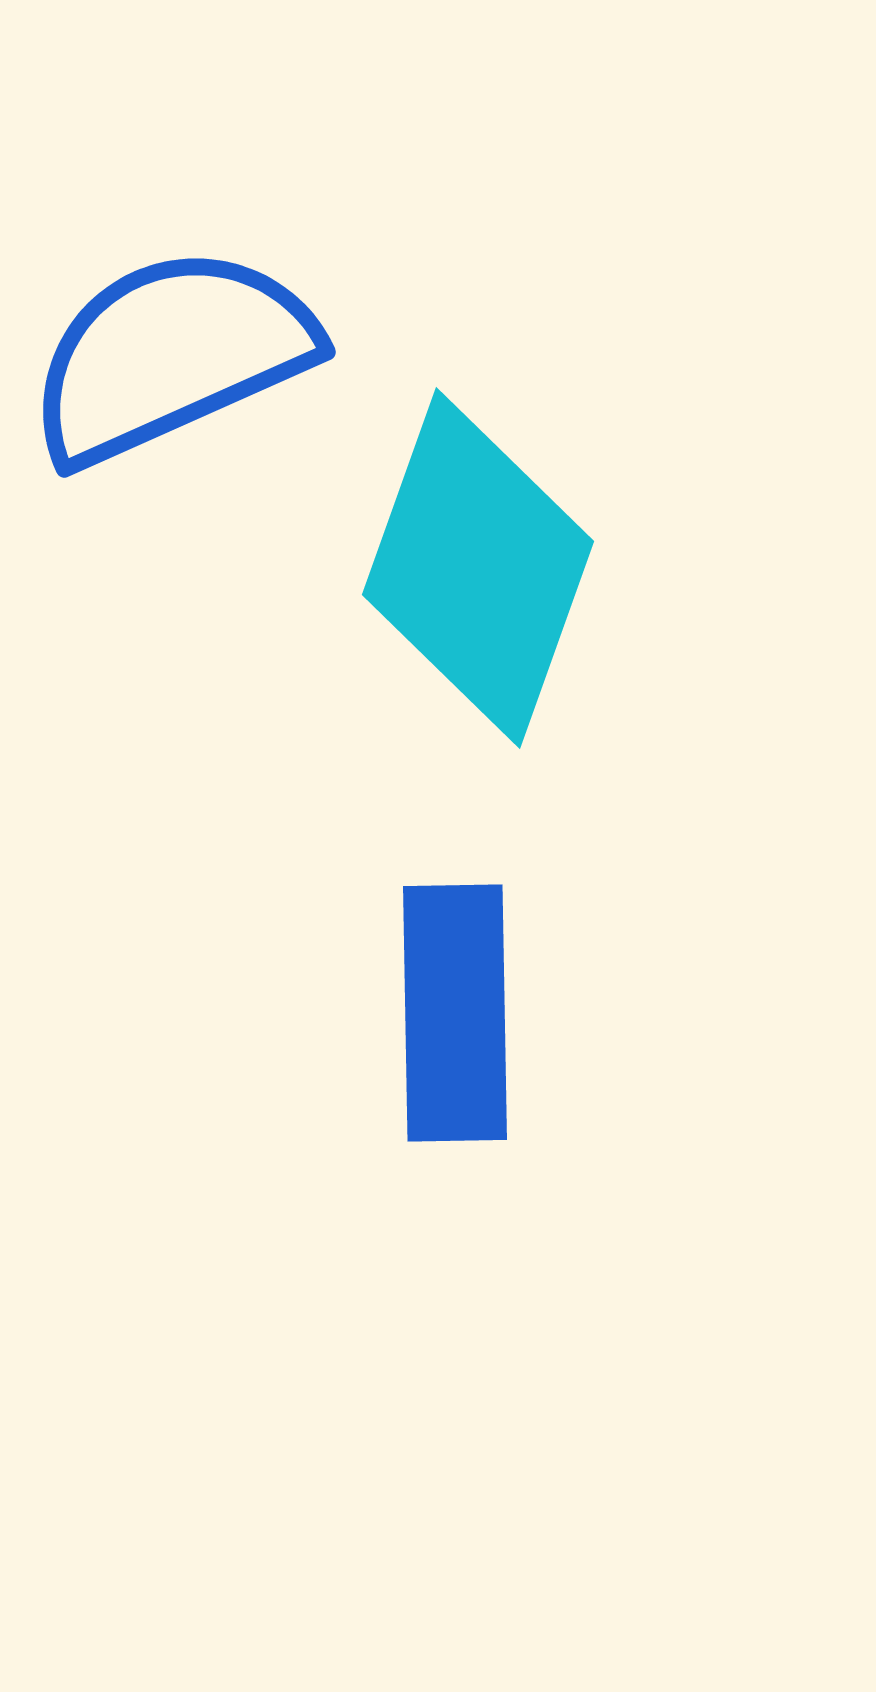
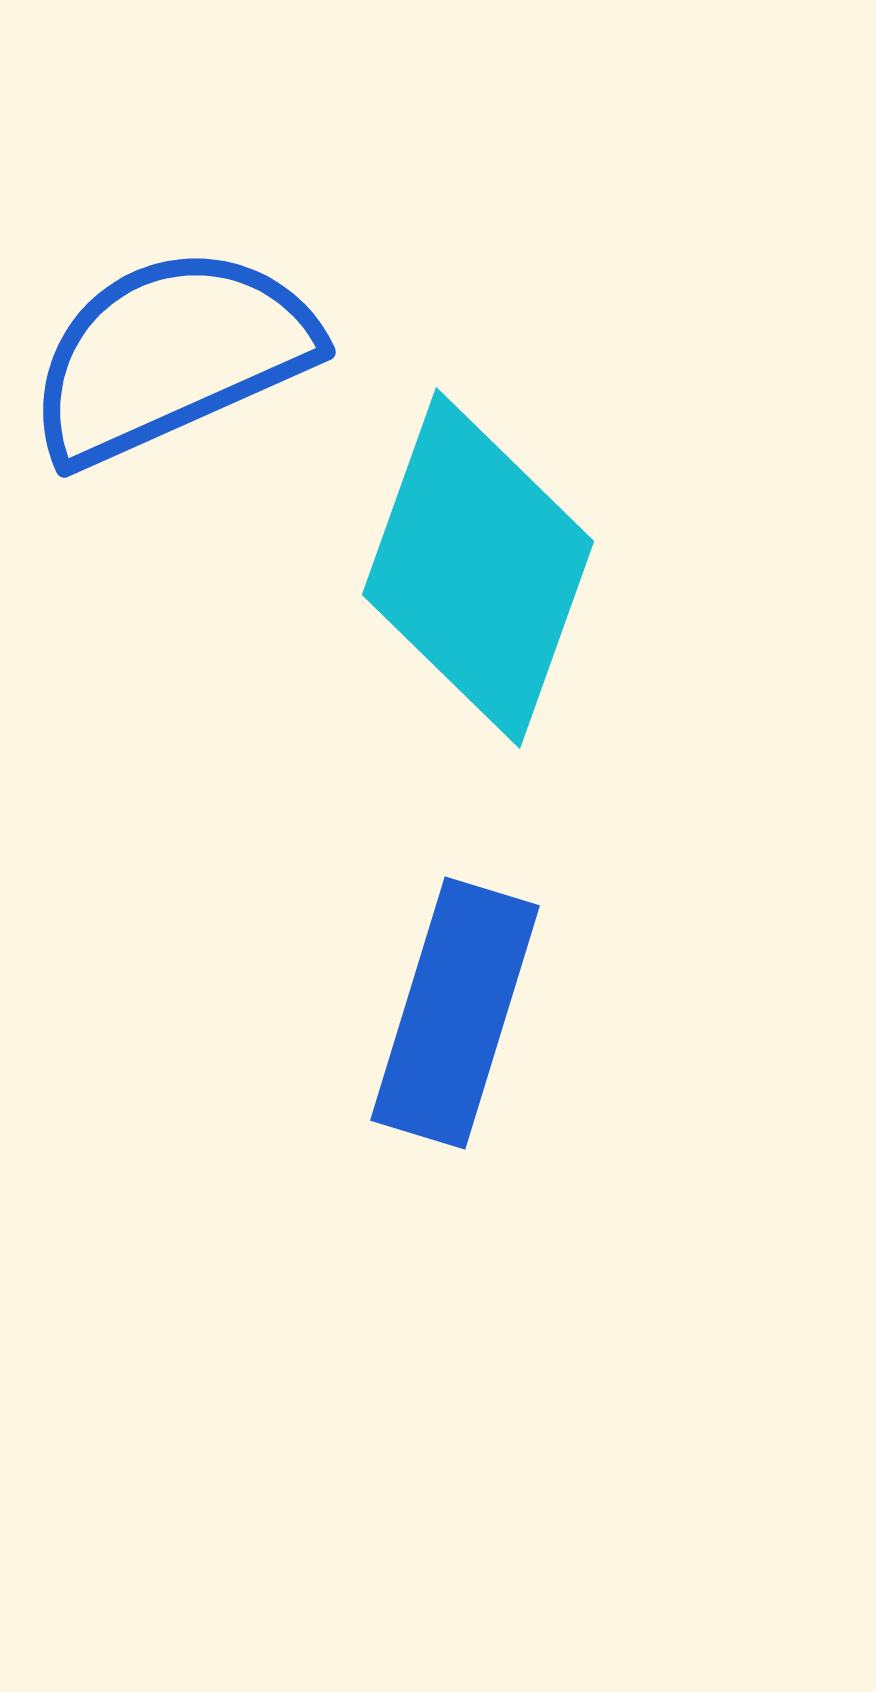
blue rectangle: rotated 18 degrees clockwise
